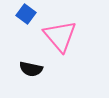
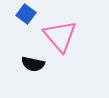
black semicircle: moved 2 px right, 5 px up
